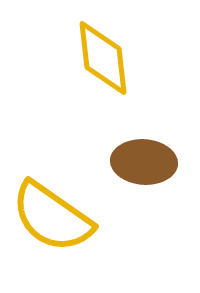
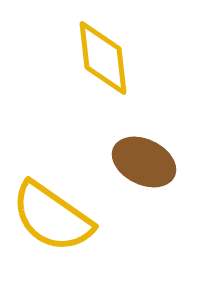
brown ellipse: rotated 22 degrees clockwise
